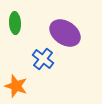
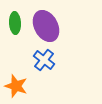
purple ellipse: moved 19 px left, 7 px up; rotated 28 degrees clockwise
blue cross: moved 1 px right, 1 px down
